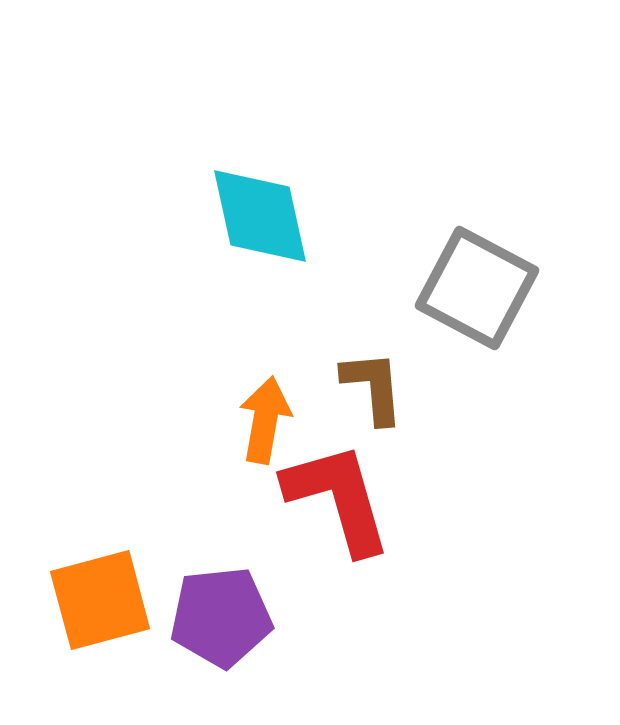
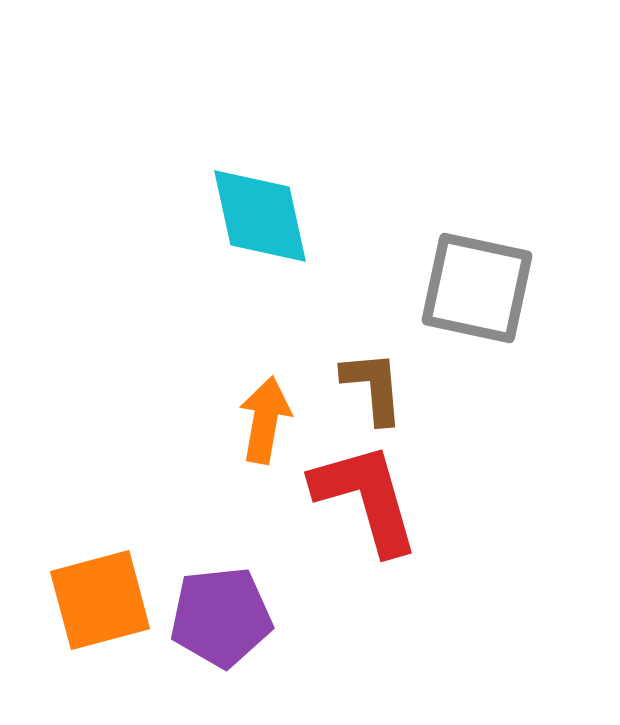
gray square: rotated 16 degrees counterclockwise
red L-shape: moved 28 px right
